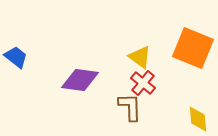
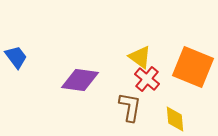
orange square: moved 19 px down
blue trapezoid: rotated 15 degrees clockwise
red cross: moved 4 px right, 4 px up
brown L-shape: rotated 12 degrees clockwise
yellow diamond: moved 23 px left
